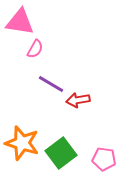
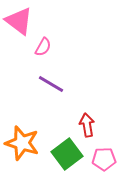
pink triangle: moved 1 px left, 1 px up; rotated 28 degrees clockwise
pink semicircle: moved 8 px right, 2 px up
red arrow: moved 9 px right, 25 px down; rotated 90 degrees clockwise
green square: moved 6 px right, 1 px down
pink pentagon: rotated 10 degrees counterclockwise
